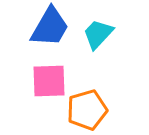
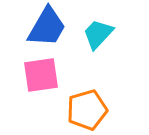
blue trapezoid: moved 3 px left
pink square: moved 8 px left, 6 px up; rotated 6 degrees counterclockwise
